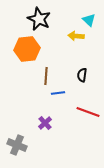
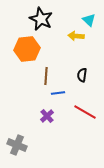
black star: moved 2 px right
red line: moved 3 px left; rotated 10 degrees clockwise
purple cross: moved 2 px right, 7 px up
